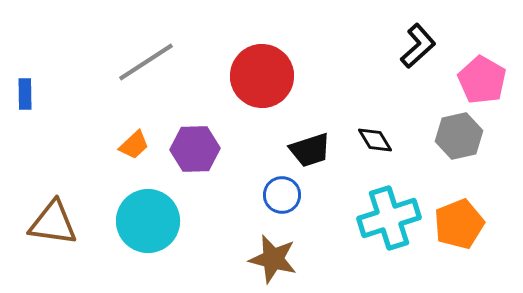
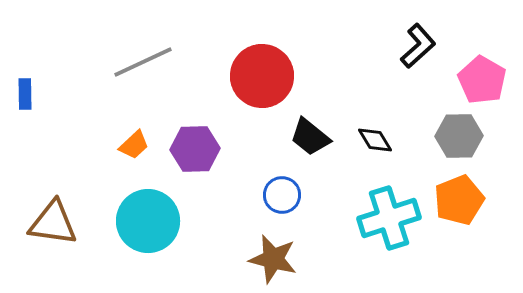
gray line: moved 3 px left; rotated 8 degrees clockwise
gray hexagon: rotated 12 degrees clockwise
black trapezoid: moved 13 px up; rotated 57 degrees clockwise
orange pentagon: moved 24 px up
